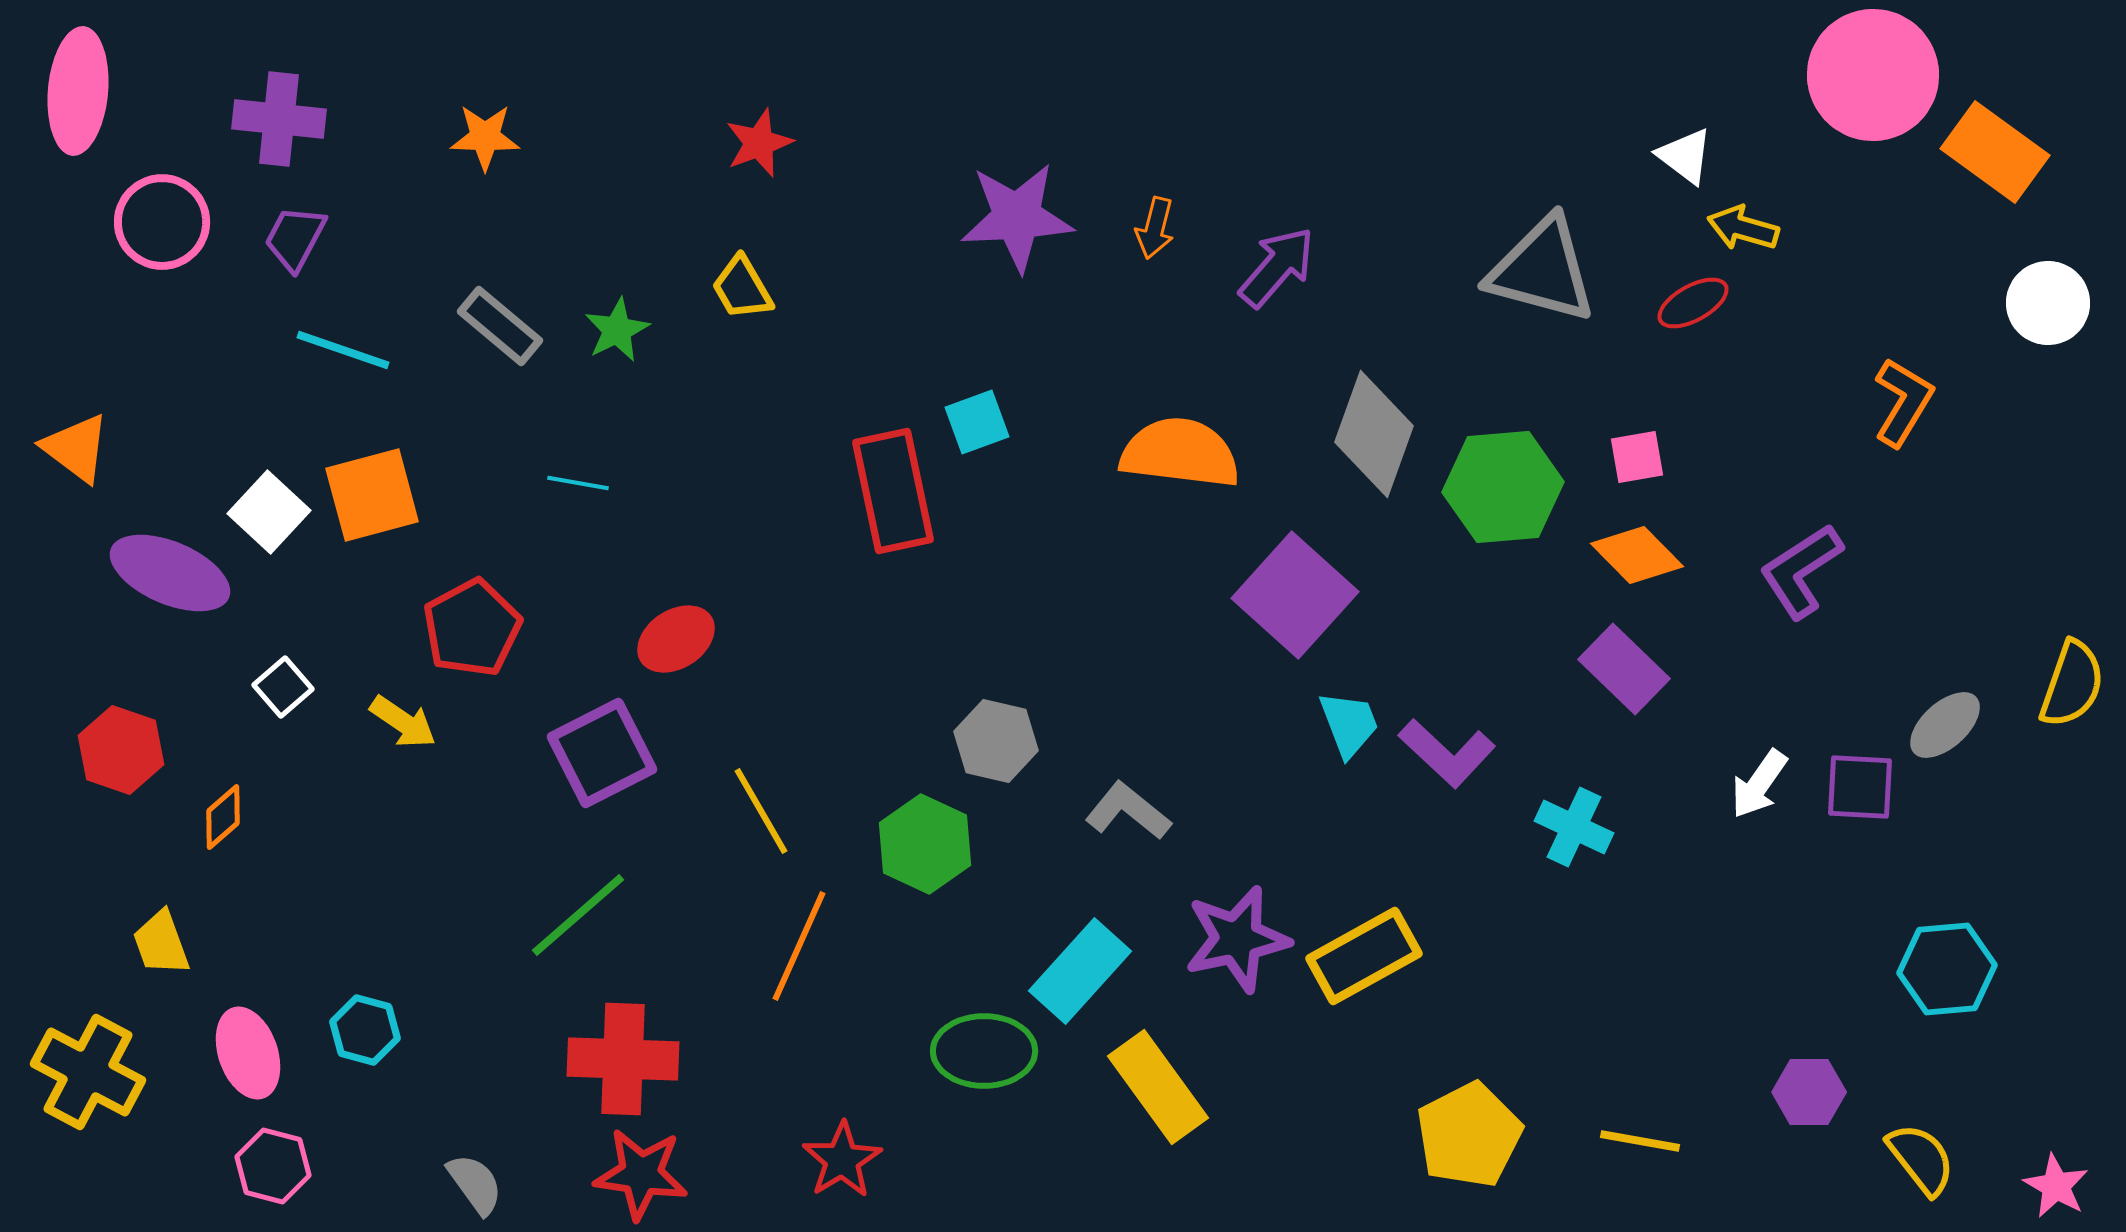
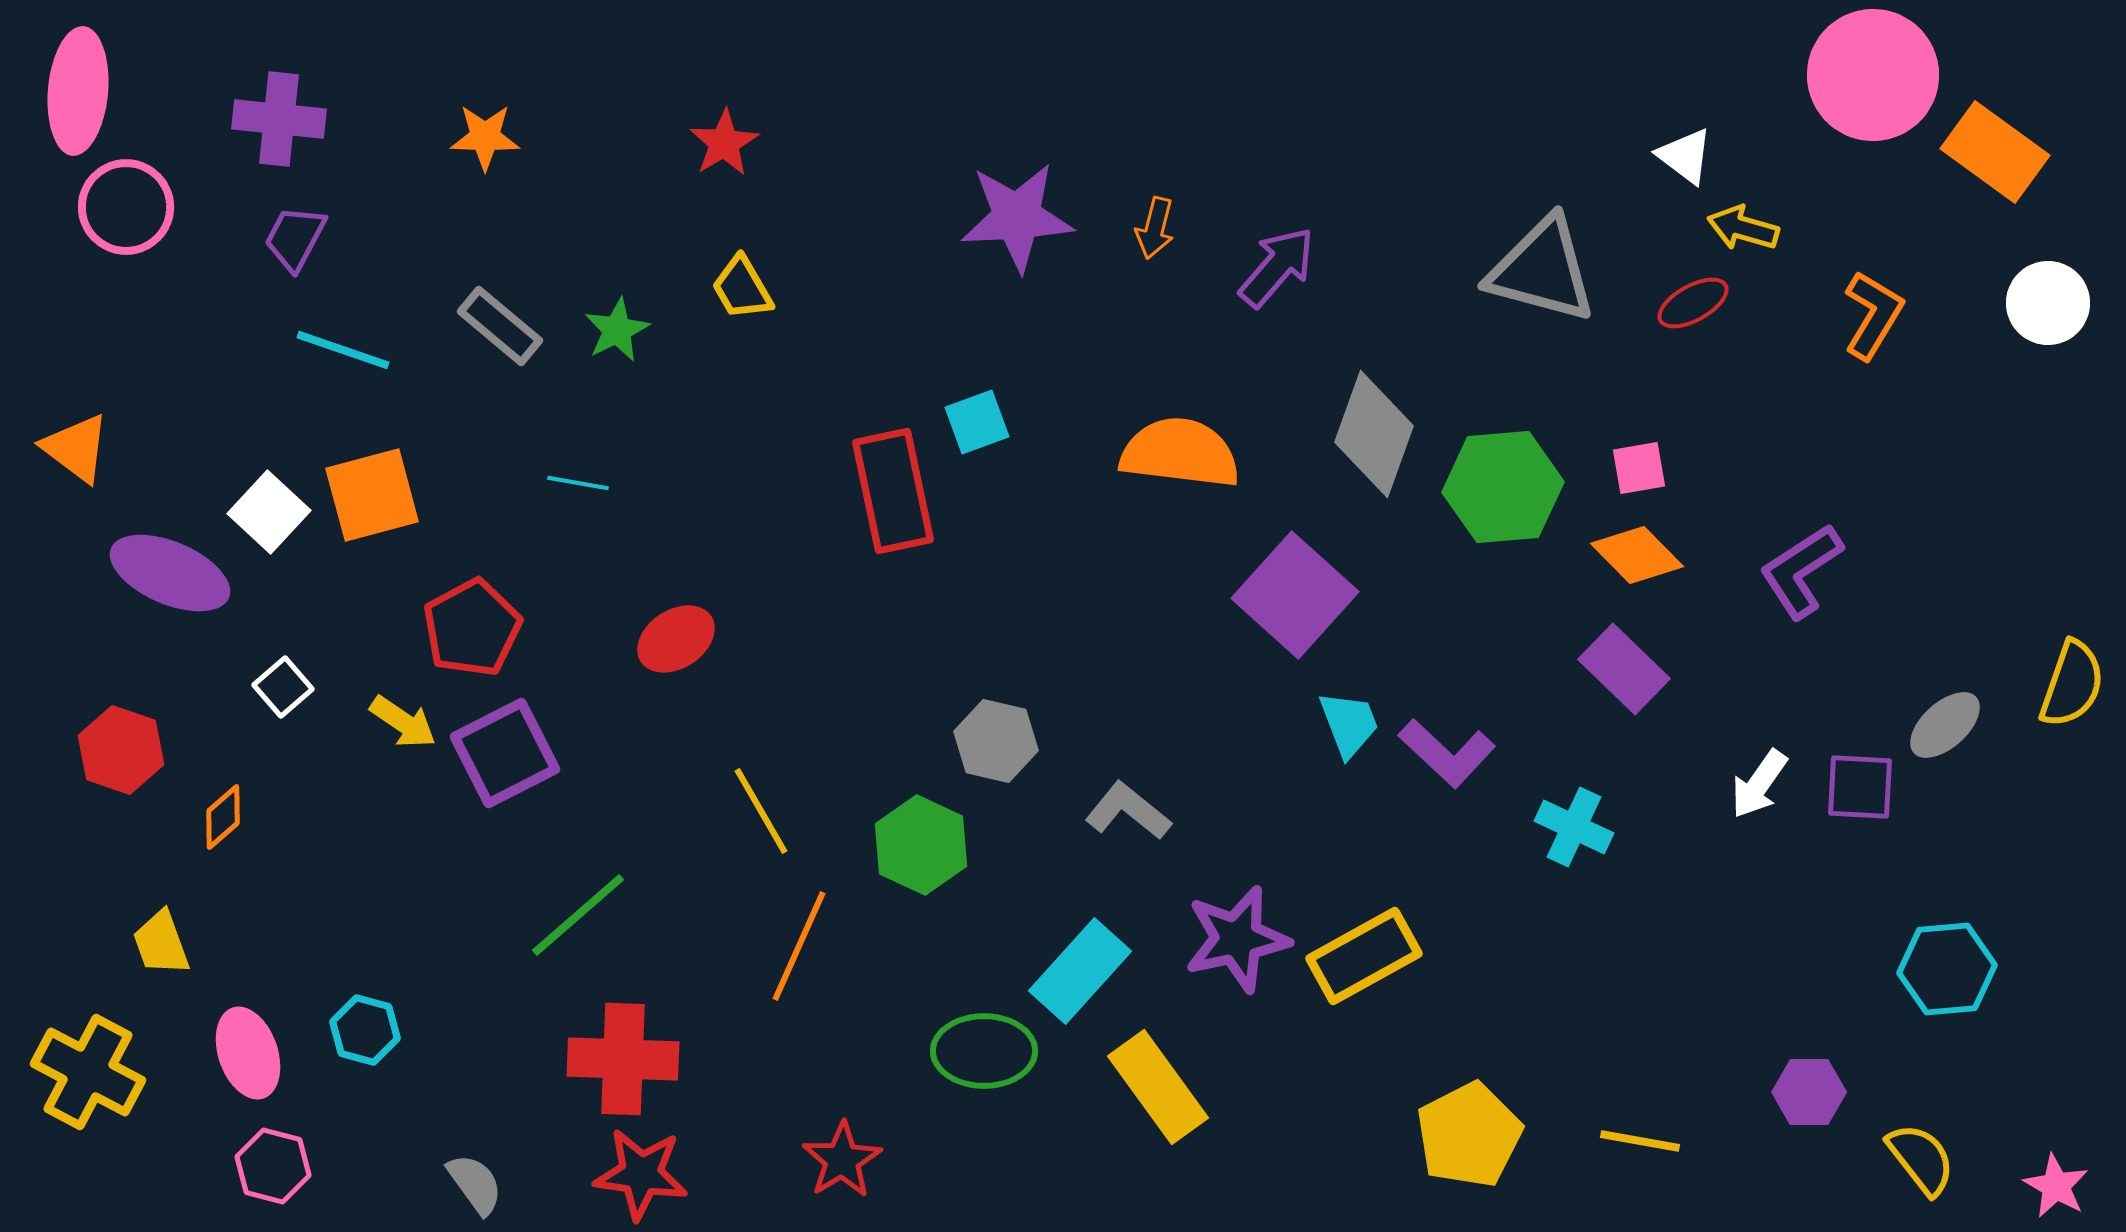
red star at (759, 143): moved 35 px left; rotated 10 degrees counterclockwise
pink circle at (162, 222): moved 36 px left, 15 px up
orange L-shape at (1903, 402): moved 30 px left, 87 px up
pink square at (1637, 457): moved 2 px right, 11 px down
purple square at (602, 753): moved 97 px left
green hexagon at (925, 844): moved 4 px left, 1 px down
